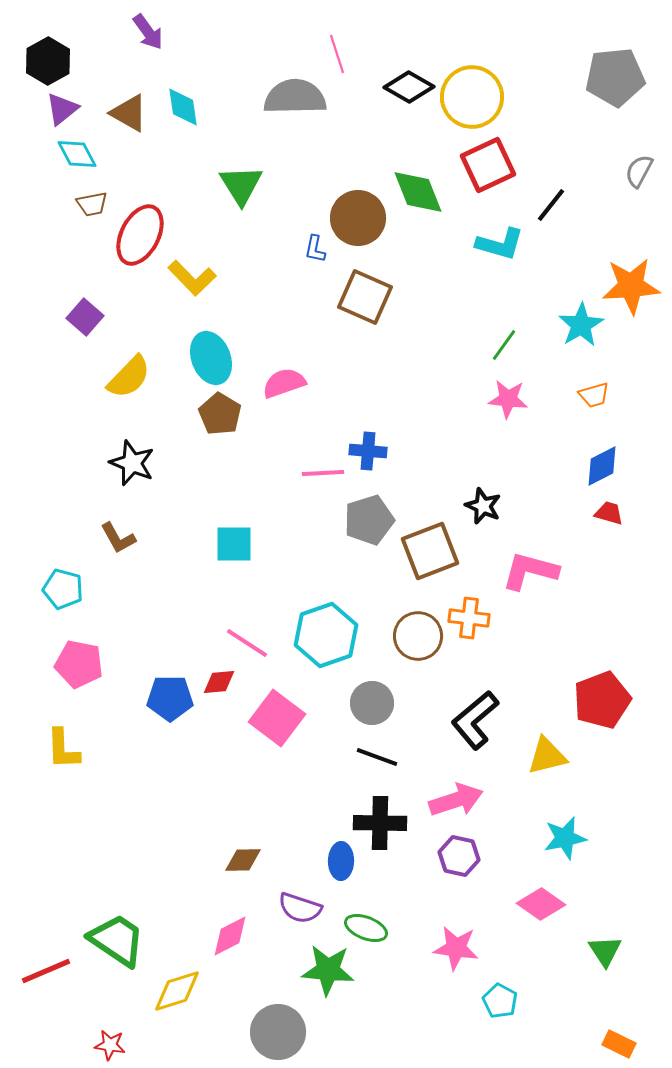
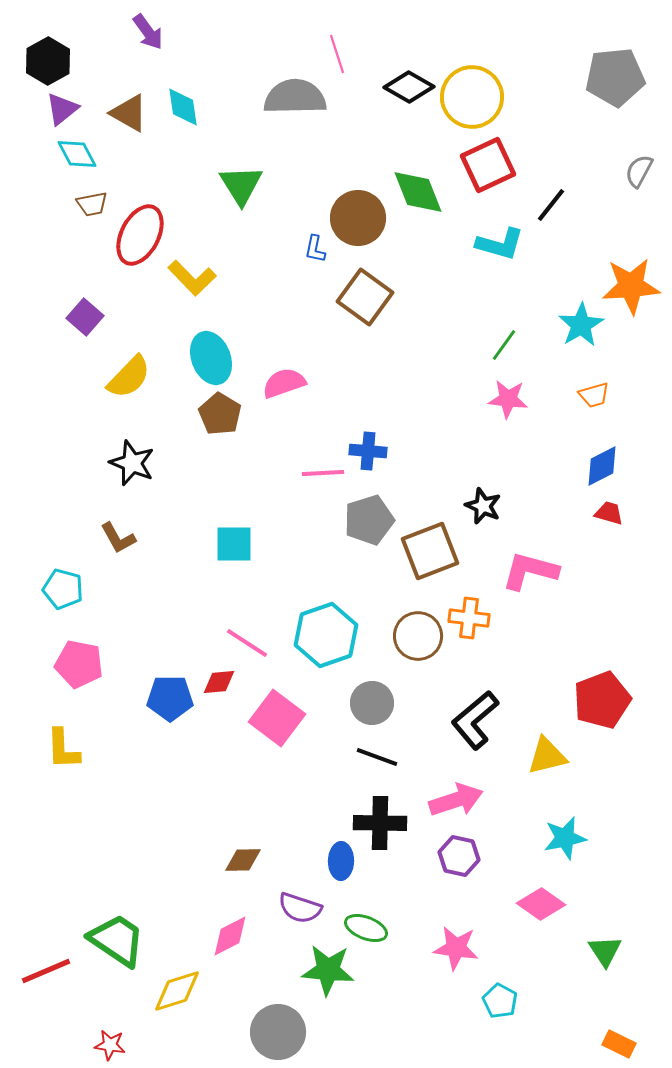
brown square at (365, 297): rotated 12 degrees clockwise
